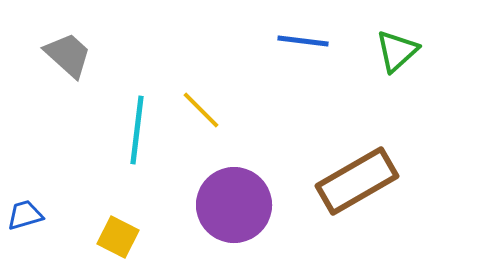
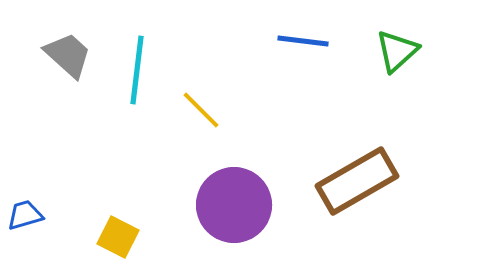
cyan line: moved 60 px up
